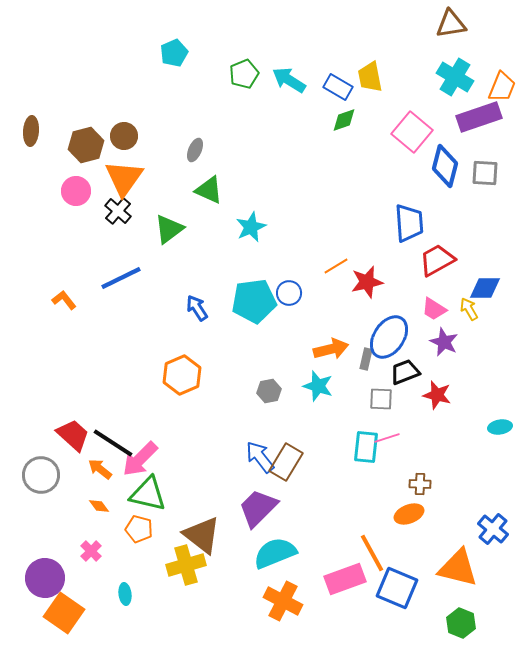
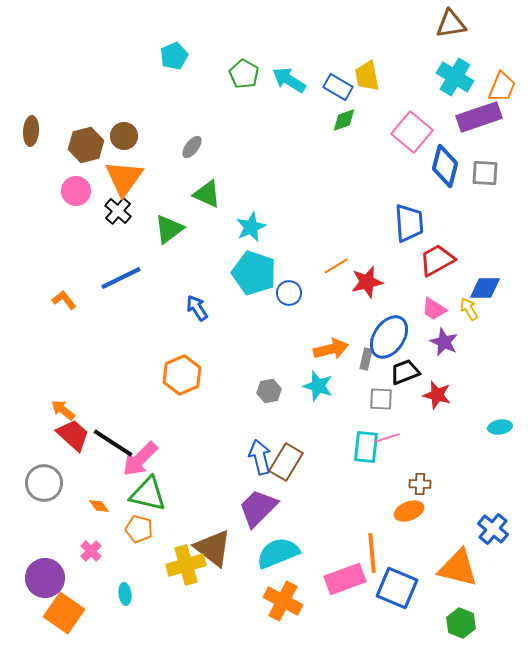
cyan pentagon at (174, 53): moved 3 px down
green pentagon at (244, 74): rotated 20 degrees counterclockwise
yellow trapezoid at (370, 77): moved 3 px left, 1 px up
gray ellipse at (195, 150): moved 3 px left, 3 px up; rotated 15 degrees clockwise
green triangle at (209, 190): moved 2 px left, 4 px down
cyan pentagon at (254, 301): moved 28 px up; rotated 27 degrees clockwise
blue arrow at (260, 457): rotated 24 degrees clockwise
orange arrow at (100, 469): moved 37 px left, 59 px up
gray circle at (41, 475): moved 3 px right, 8 px down
orange ellipse at (409, 514): moved 3 px up
brown triangle at (202, 535): moved 11 px right, 13 px down
cyan semicircle at (275, 553): moved 3 px right
orange line at (372, 553): rotated 24 degrees clockwise
